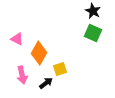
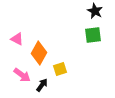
black star: moved 2 px right
green square: moved 2 px down; rotated 30 degrees counterclockwise
pink arrow: rotated 42 degrees counterclockwise
black arrow: moved 4 px left, 2 px down; rotated 16 degrees counterclockwise
